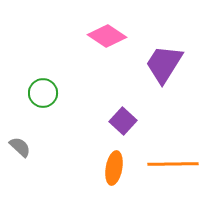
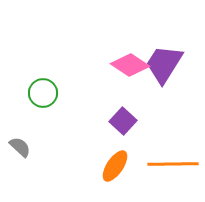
pink diamond: moved 23 px right, 29 px down
orange ellipse: moved 1 px right, 2 px up; rotated 24 degrees clockwise
